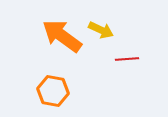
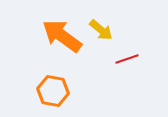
yellow arrow: rotated 15 degrees clockwise
red line: rotated 15 degrees counterclockwise
